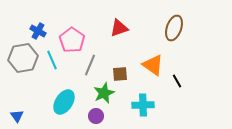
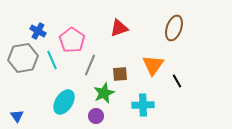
orange triangle: rotated 30 degrees clockwise
